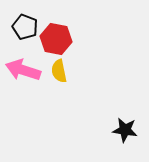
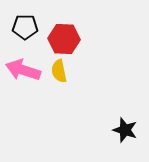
black pentagon: rotated 20 degrees counterclockwise
red hexagon: moved 8 px right; rotated 8 degrees counterclockwise
black star: rotated 10 degrees clockwise
